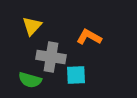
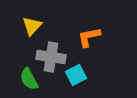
orange L-shape: rotated 40 degrees counterclockwise
cyan square: rotated 25 degrees counterclockwise
green semicircle: moved 1 px left, 1 px up; rotated 45 degrees clockwise
